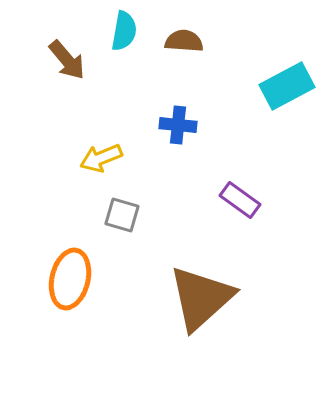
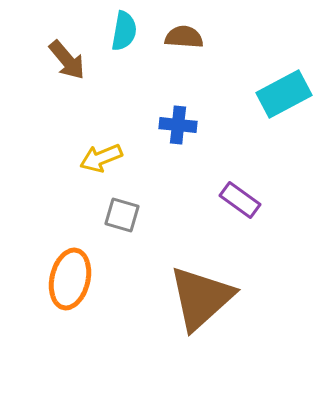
brown semicircle: moved 4 px up
cyan rectangle: moved 3 px left, 8 px down
